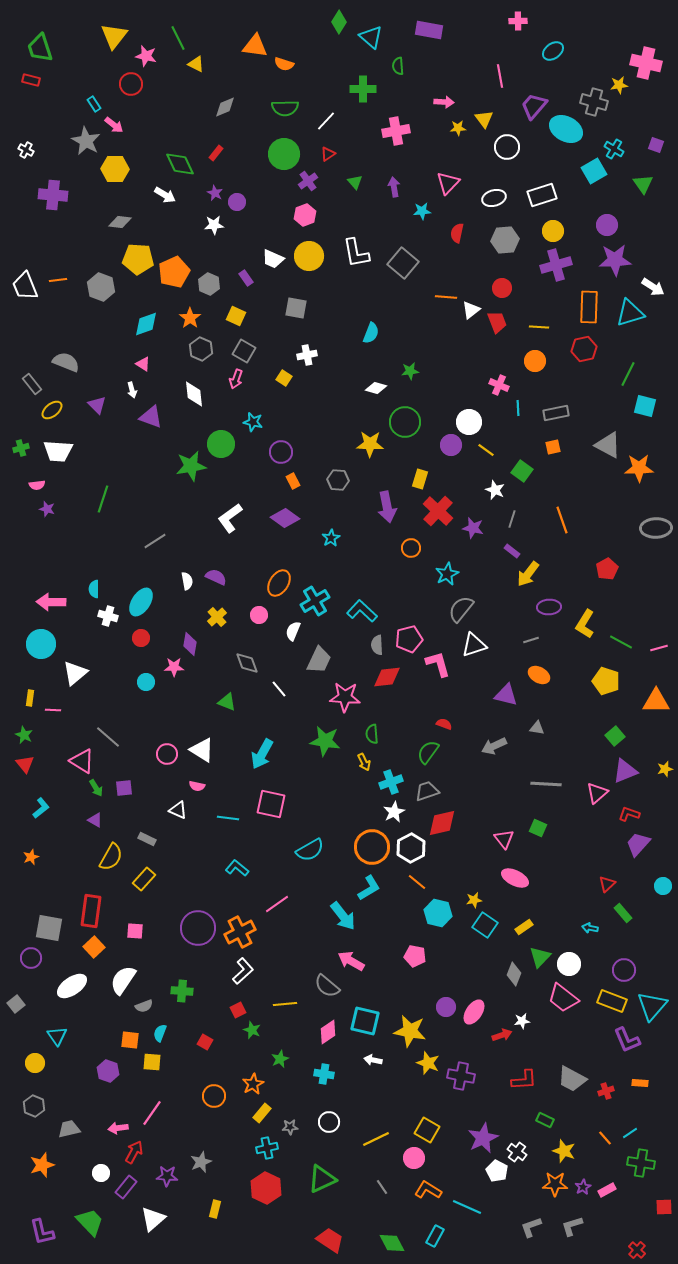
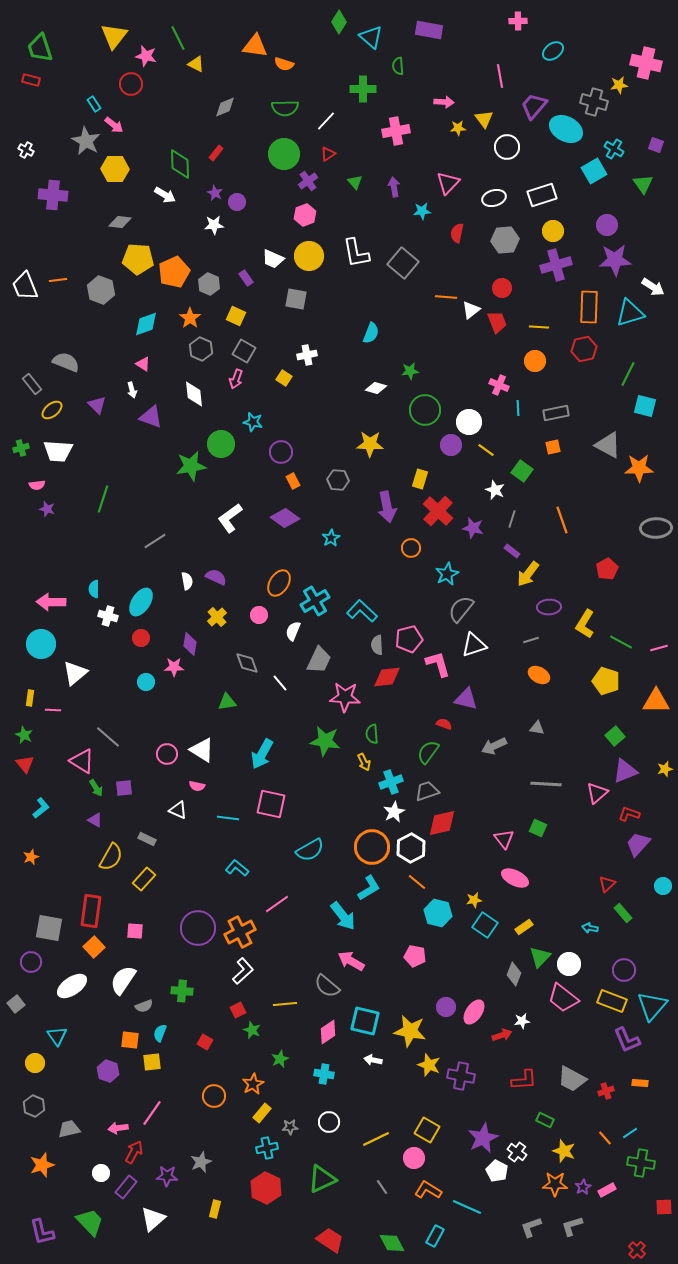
green diamond at (180, 164): rotated 24 degrees clockwise
gray hexagon at (101, 287): moved 3 px down
gray square at (296, 308): moved 9 px up
green circle at (405, 422): moved 20 px right, 12 px up
white line at (279, 689): moved 1 px right, 6 px up
purple triangle at (506, 695): moved 40 px left, 4 px down
green triangle at (227, 702): rotated 30 degrees counterclockwise
purple circle at (31, 958): moved 4 px down
yellow square at (152, 1062): rotated 12 degrees counterclockwise
yellow star at (428, 1063): moved 1 px right, 2 px down
